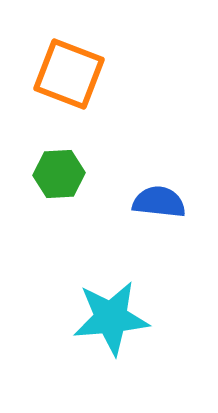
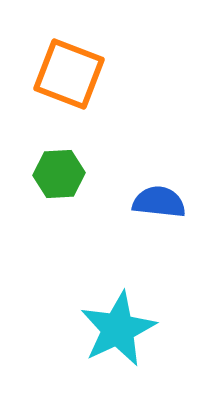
cyan star: moved 7 px right, 11 px down; rotated 20 degrees counterclockwise
